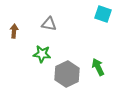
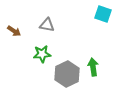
gray triangle: moved 2 px left, 1 px down
brown arrow: rotated 120 degrees clockwise
green star: rotated 12 degrees counterclockwise
green arrow: moved 5 px left; rotated 18 degrees clockwise
